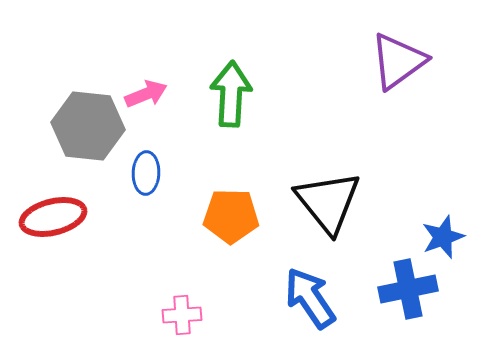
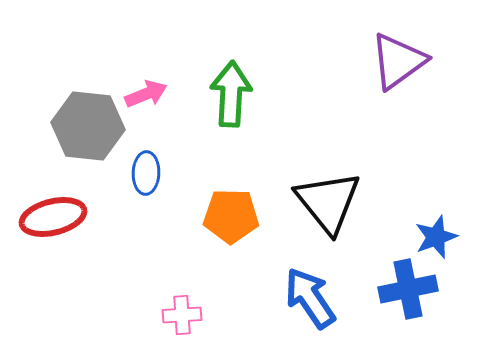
blue star: moved 7 px left
